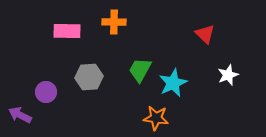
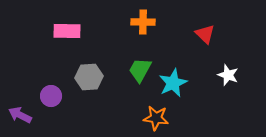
orange cross: moved 29 px right
white star: rotated 30 degrees counterclockwise
purple circle: moved 5 px right, 4 px down
